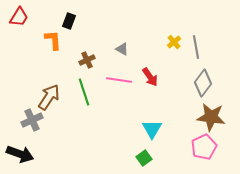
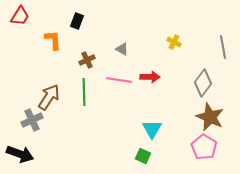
red trapezoid: moved 1 px right, 1 px up
black rectangle: moved 8 px right
yellow cross: rotated 24 degrees counterclockwise
gray line: moved 27 px right
red arrow: rotated 54 degrees counterclockwise
green line: rotated 16 degrees clockwise
brown star: moved 1 px left; rotated 16 degrees clockwise
pink pentagon: rotated 15 degrees counterclockwise
green square: moved 1 px left, 2 px up; rotated 28 degrees counterclockwise
